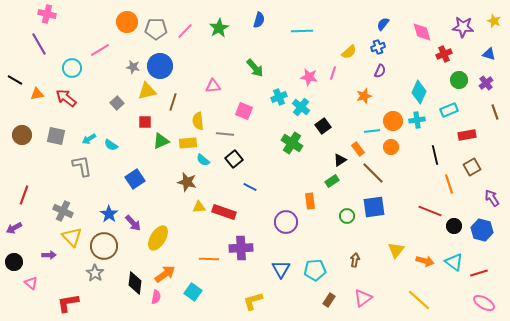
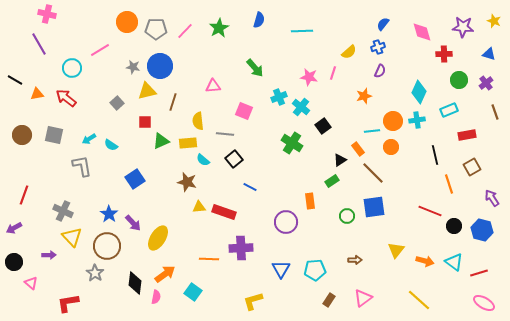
red cross at (444, 54): rotated 21 degrees clockwise
gray square at (56, 136): moved 2 px left, 1 px up
brown circle at (104, 246): moved 3 px right
brown arrow at (355, 260): rotated 80 degrees clockwise
